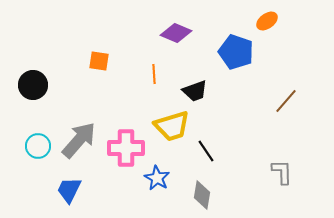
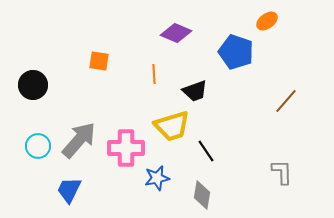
blue star: rotated 30 degrees clockwise
